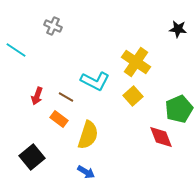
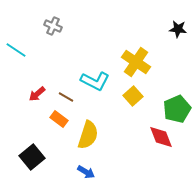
red arrow: moved 2 px up; rotated 30 degrees clockwise
green pentagon: moved 2 px left
